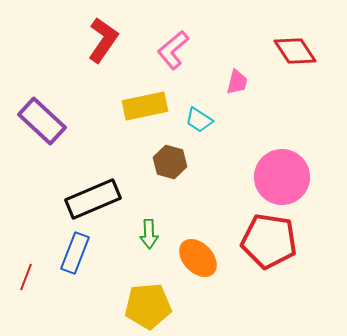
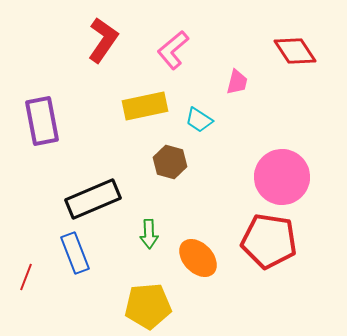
purple rectangle: rotated 36 degrees clockwise
blue rectangle: rotated 42 degrees counterclockwise
